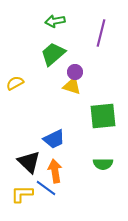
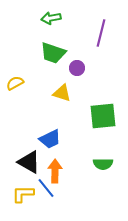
green arrow: moved 4 px left, 3 px up
green trapezoid: moved 1 px up; rotated 120 degrees counterclockwise
purple circle: moved 2 px right, 4 px up
yellow triangle: moved 10 px left, 7 px down
blue trapezoid: moved 4 px left
black triangle: rotated 15 degrees counterclockwise
orange arrow: rotated 10 degrees clockwise
blue line: rotated 15 degrees clockwise
yellow L-shape: moved 1 px right
